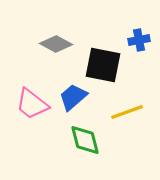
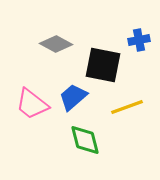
yellow line: moved 5 px up
